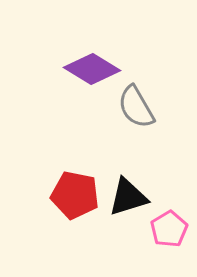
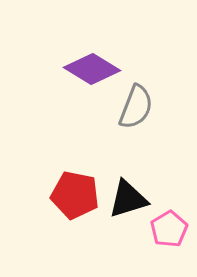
gray semicircle: rotated 129 degrees counterclockwise
black triangle: moved 2 px down
